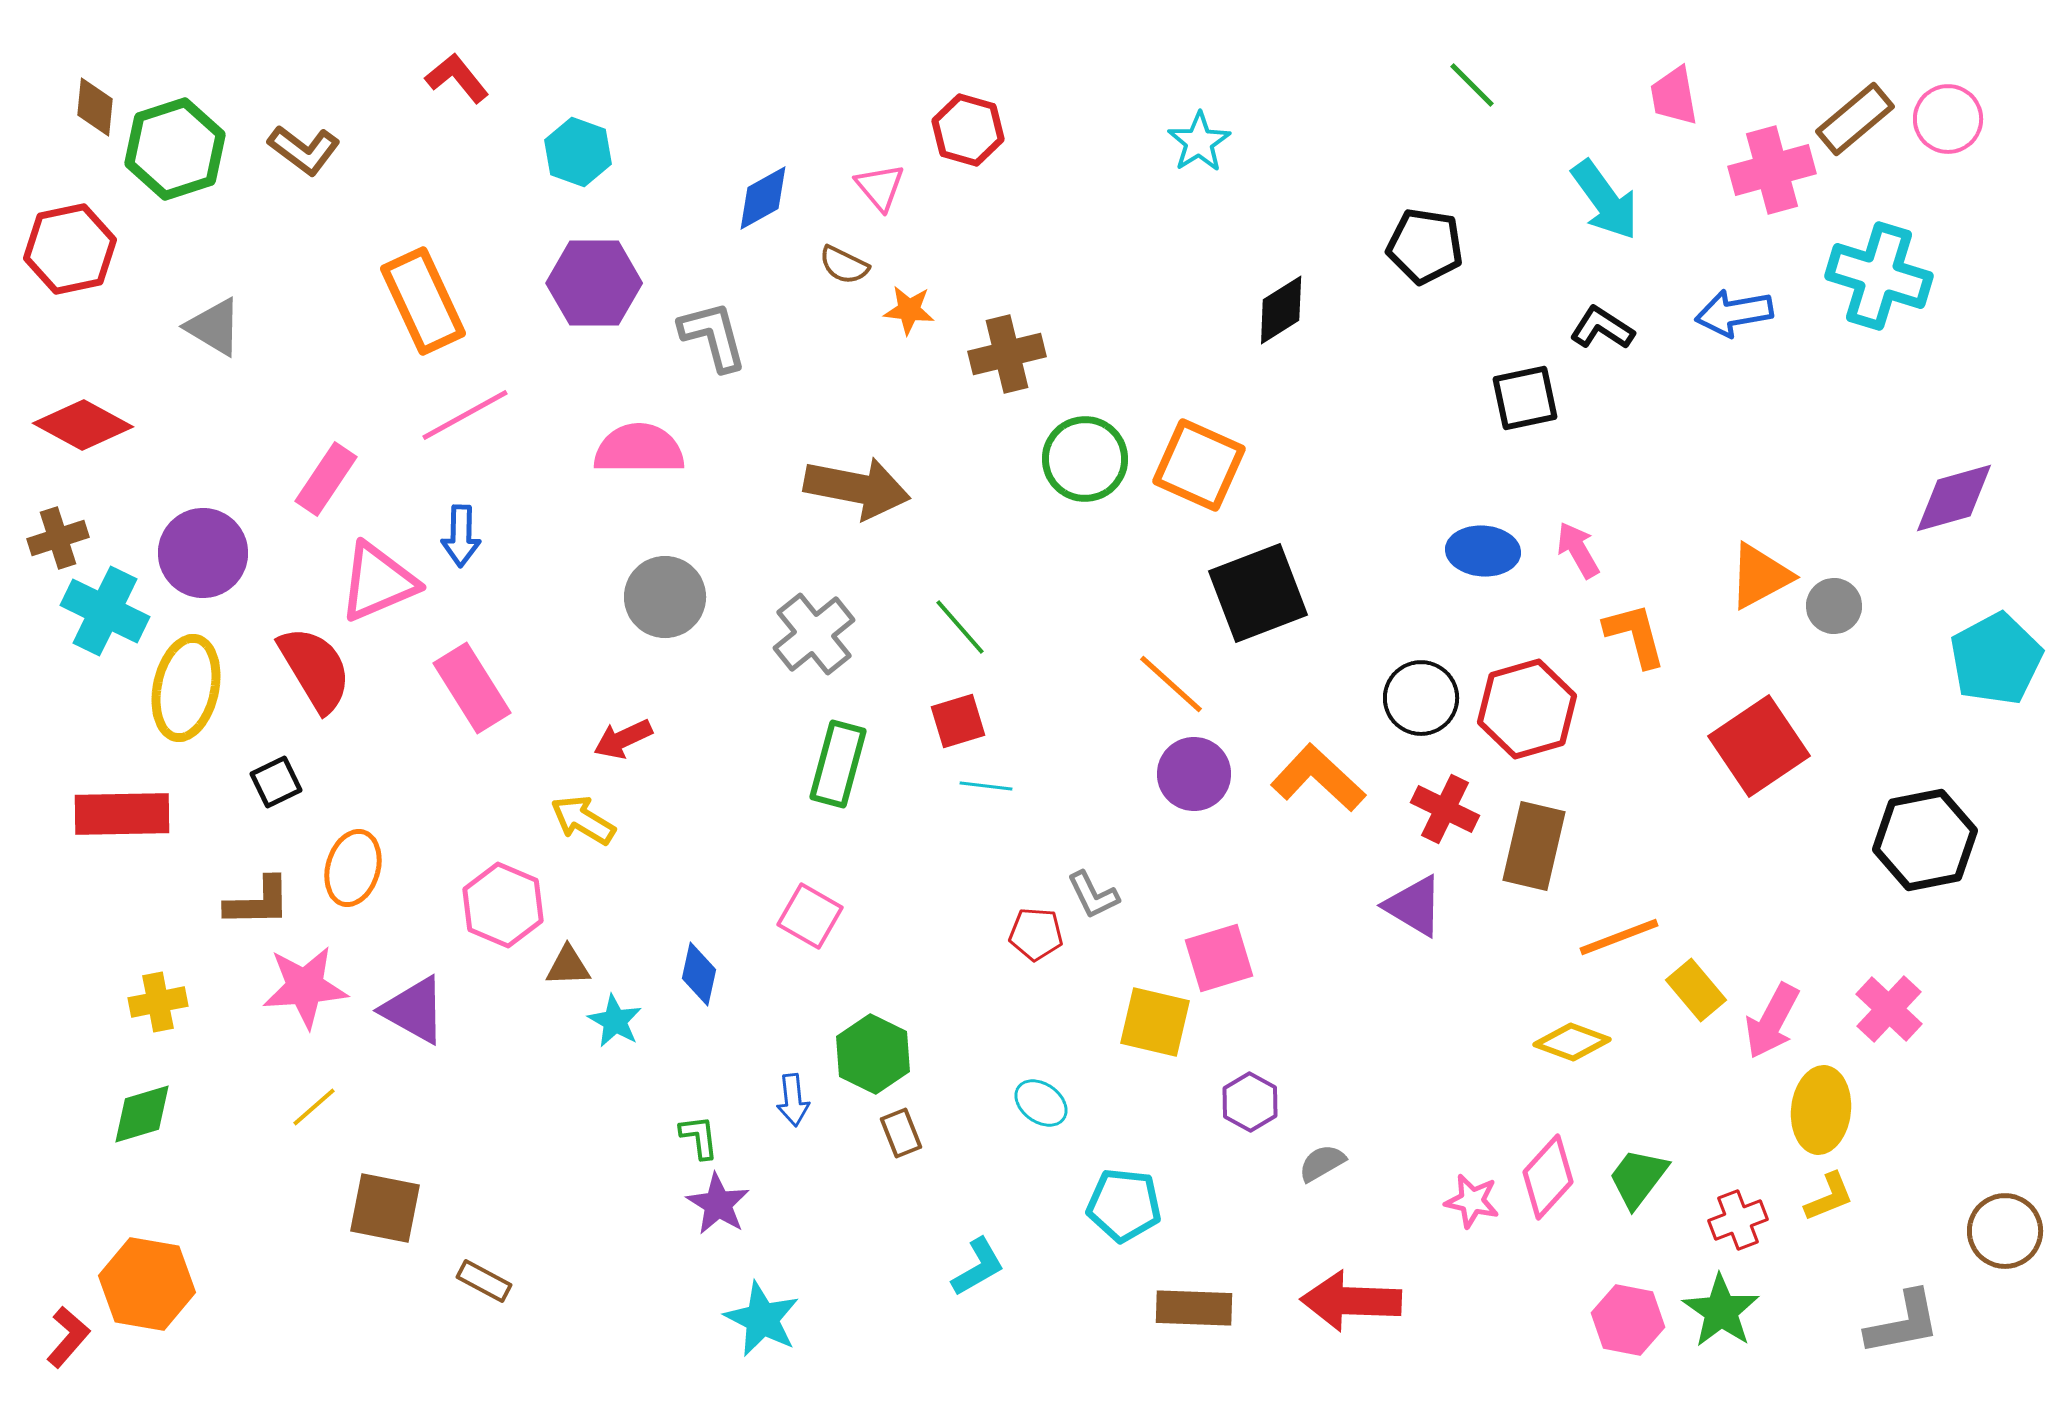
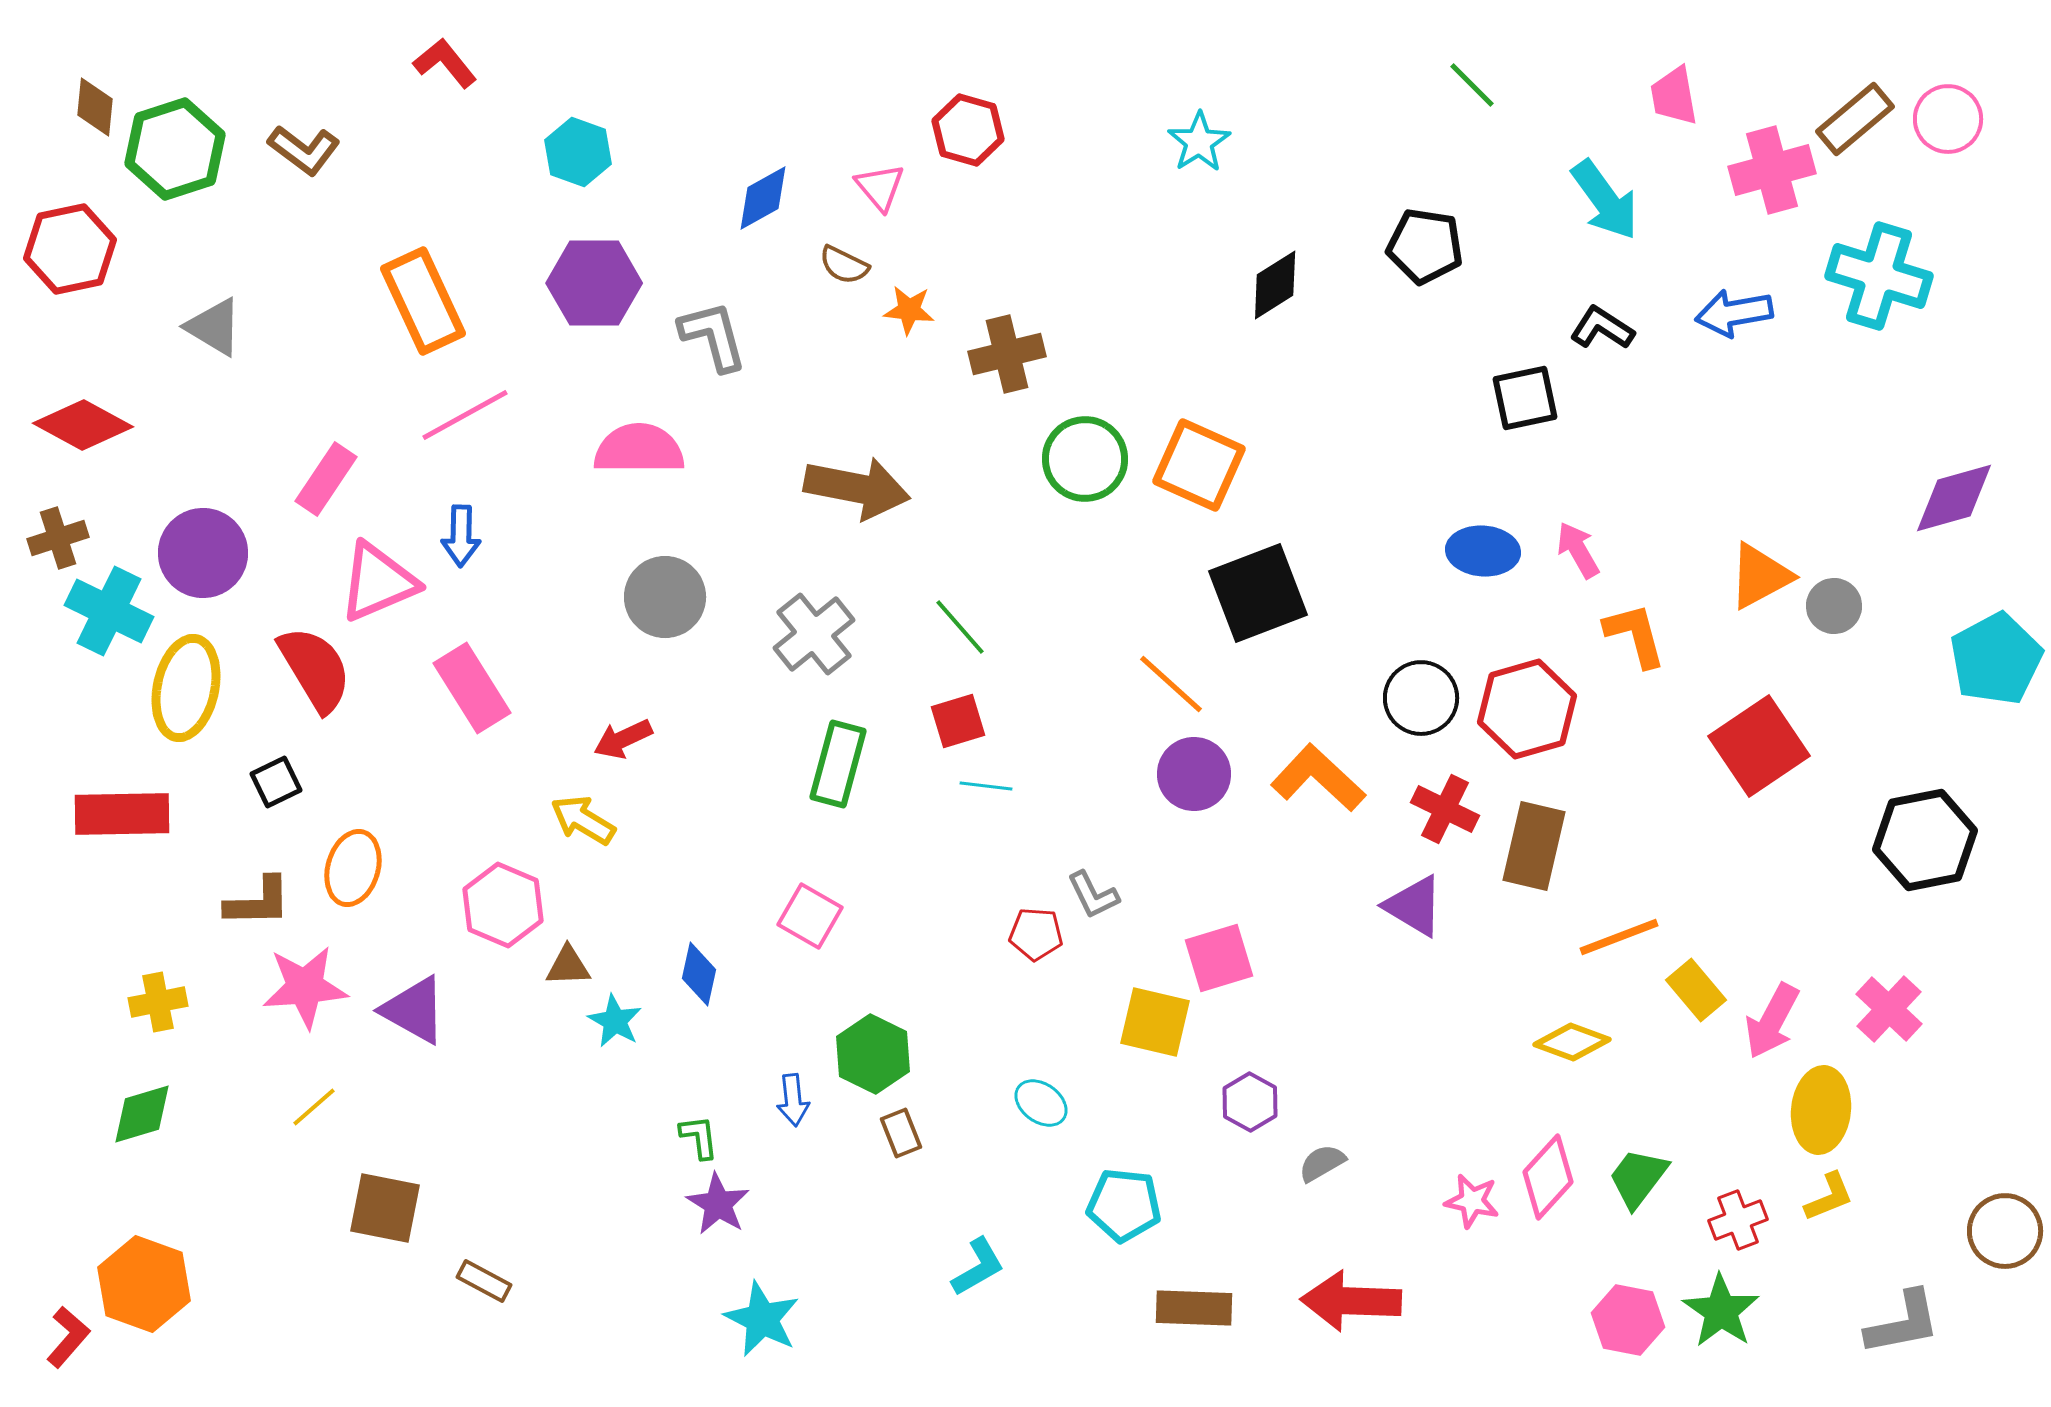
red L-shape at (457, 78): moved 12 px left, 15 px up
black diamond at (1281, 310): moved 6 px left, 25 px up
cyan cross at (105, 611): moved 4 px right
orange hexagon at (147, 1284): moved 3 px left; rotated 10 degrees clockwise
